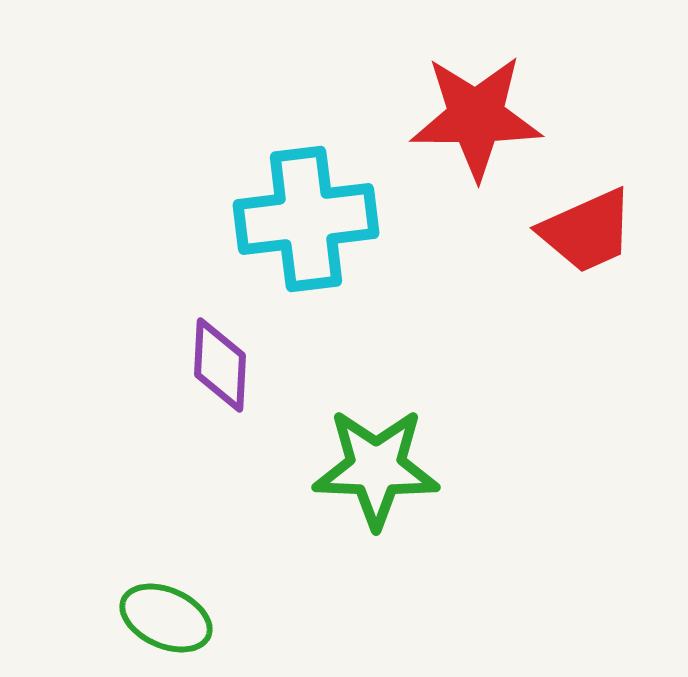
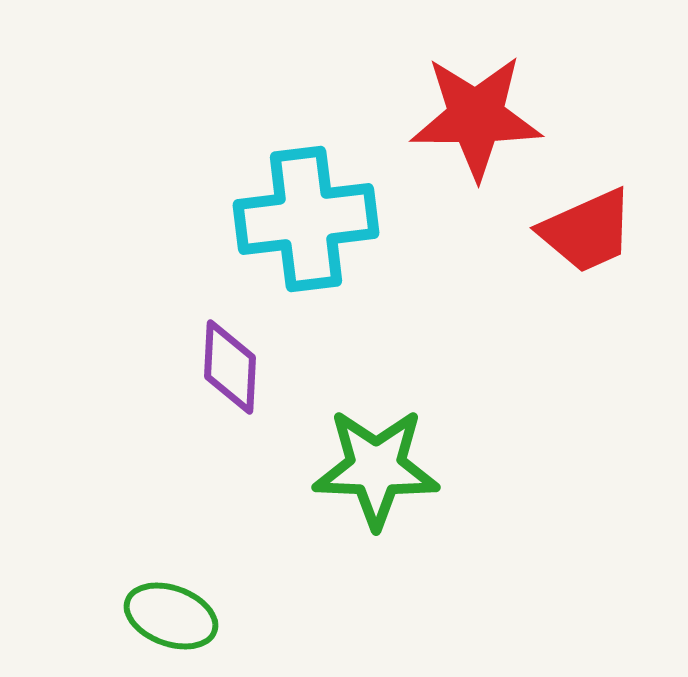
purple diamond: moved 10 px right, 2 px down
green ellipse: moved 5 px right, 2 px up; rotated 4 degrees counterclockwise
